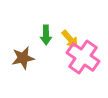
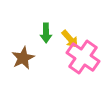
green arrow: moved 2 px up
brown star: rotated 15 degrees counterclockwise
